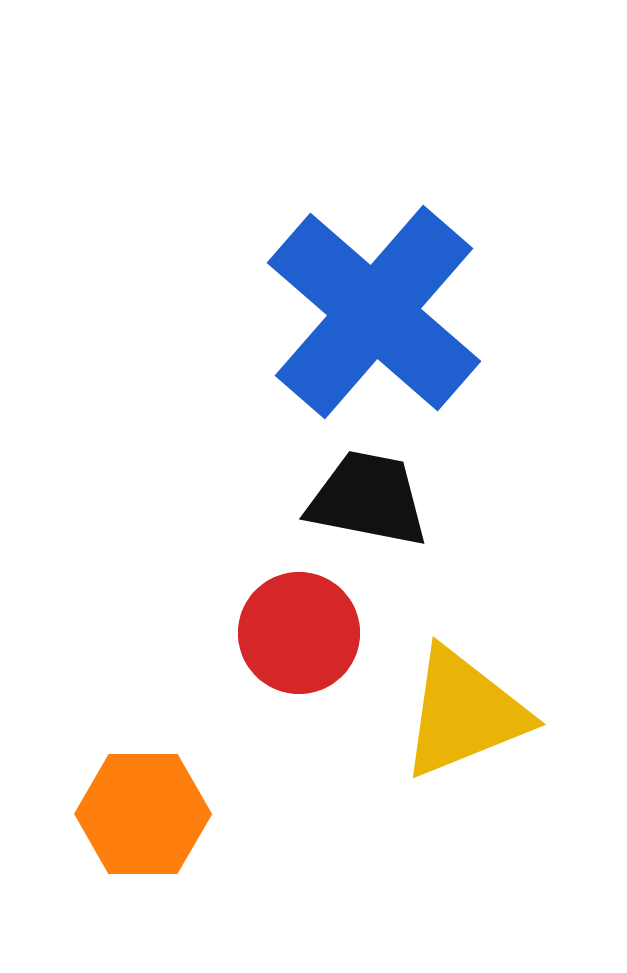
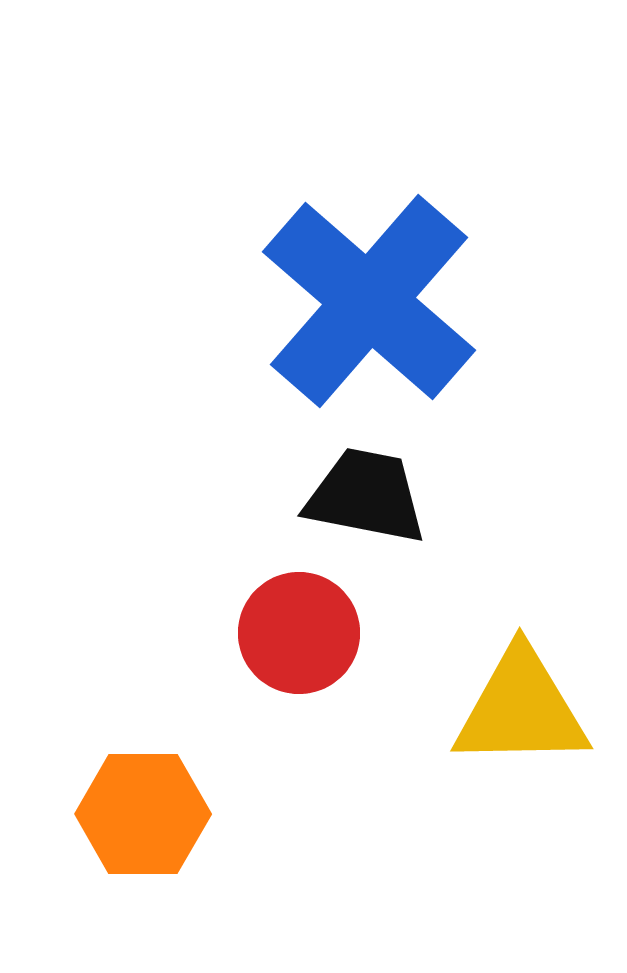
blue cross: moved 5 px left, 11 px up
black trapezoid: moved 2 px left, 3 px up
yellow triangle: moved 57 px right, 4 px up; rotated 21 degrees clockwise
